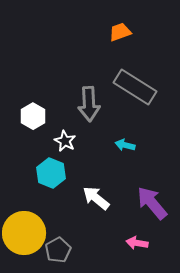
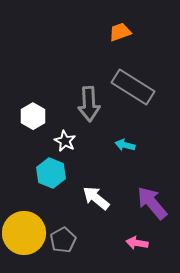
gray rectangle: moved 2 px left
gray pentagon: moved 5 px right, 10 px up
